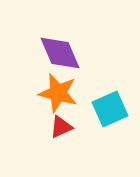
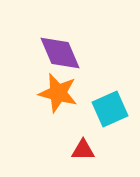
red triangle: moved 22 px right, 23 px down; rotated 25 degrees clockwise
